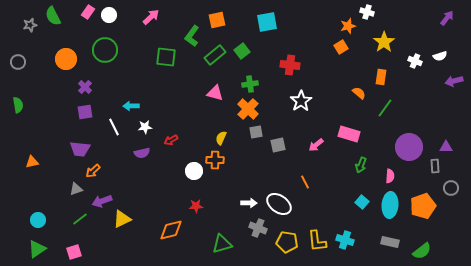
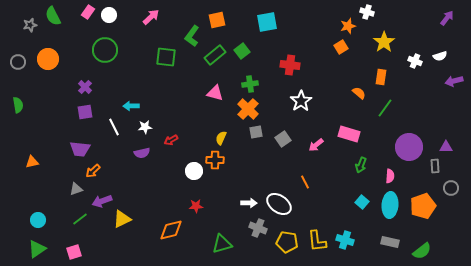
orange circle at (66, 59): moved 18 px left
gray square at (278, 145): moved 5 px right, 6 px up; rotated 21 degrees counterclockwise
